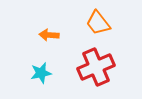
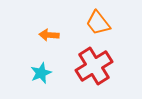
red cross: moved 2 px left, 1 px up; rotated 9 degrees counterclockwise
cyan star: rotated 10 degrees counterclockwise
